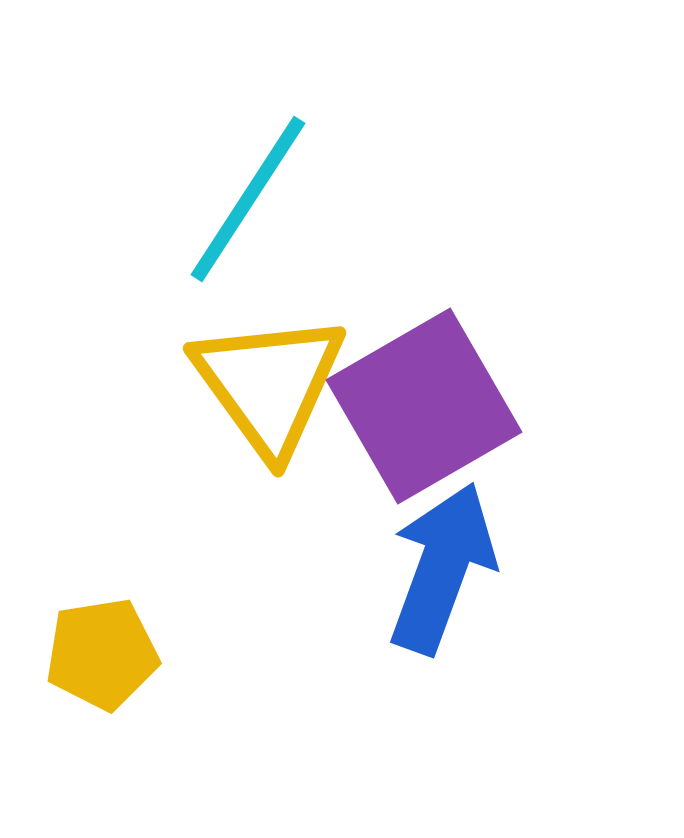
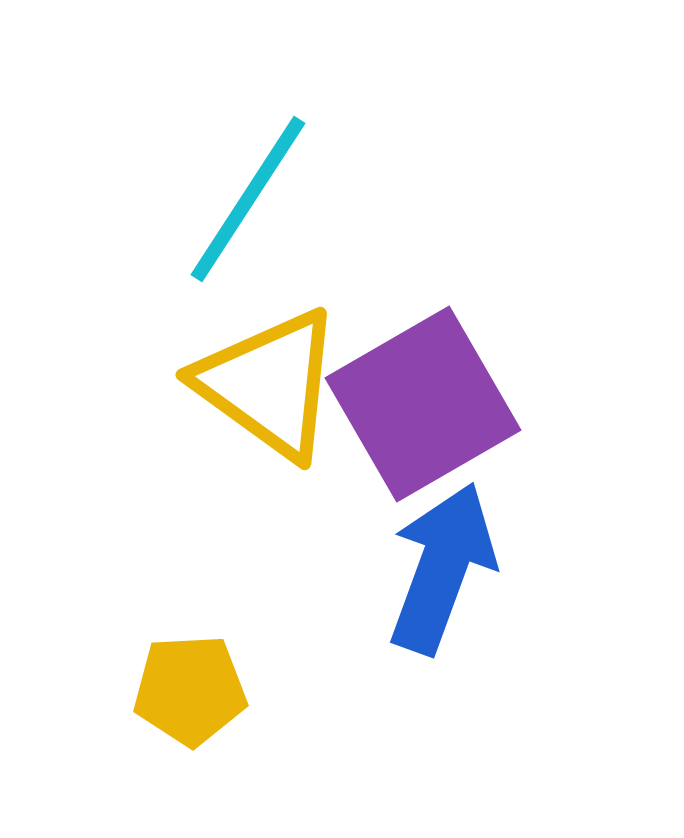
yellow triangle: rotated 18 degrees counterclockwise
purple square: moved 1 px left, 2 px up
yellow pentagon: moved 88 px right, 36 px down; rotated 6 degrees clockwise
